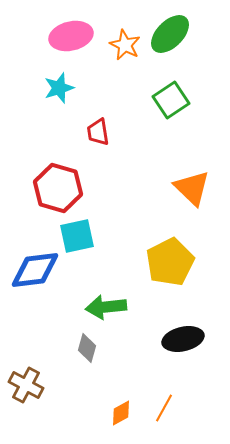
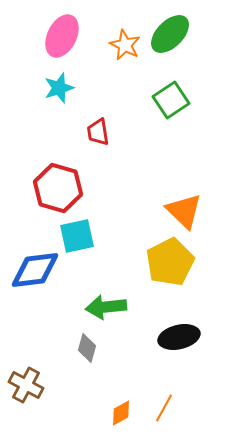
pink ellipse: moved 9 px left; rotated 51 degrees counterclockwise
orange triangle: moved 8 px left, 23 px down
black ellipse: moved 4 px left, 2 px up
